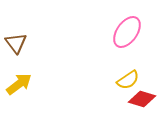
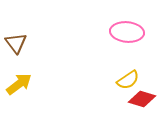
pink ellipse: rotated 60 degrees clockwise
